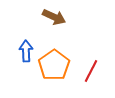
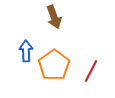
brown arrow: rotated 45 degrees clockwise
